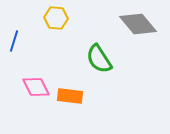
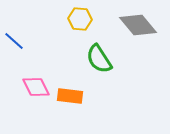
yellow hexagon: moved 24 px right, 1 px down
gray diamond: moved 1 px down
blue line: rotated 65 degrees counterclockwise
